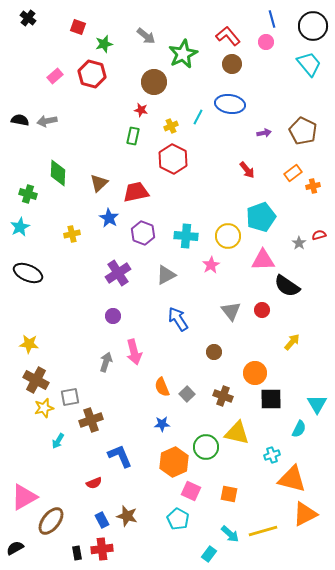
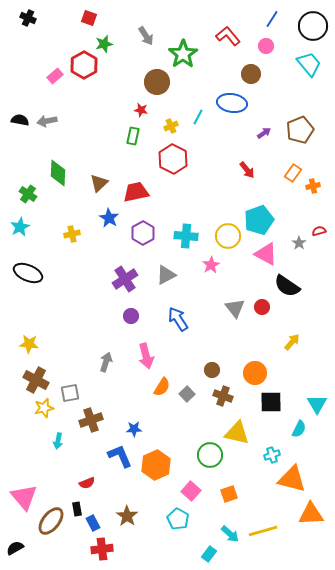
black cross at (28, 18): rotated 14 degrees counterclockwise
blue line at (272, 19): rotated 48 degrees clockwise
red square at (78, 27): moved 11 px right, 9 px up
gray arrow at (146, 36): rotated 18 degrees clockwise
pink circle at (266, 42): moved 4 px down
green star at (183, 54): rotated 8 degrees counterclockwise
brown circle at (232, 64): moved 19 px right, 10 px down
red hexagon at (92, 74): moved 8 px left, 9 px up; rotated 16 degrees clockwise
brown circle at (154, 82): moved 3 px right
blue ellipse at (230, 104): moved 2 px right, 1 px up
brown pentagon at (303, 131): moved 3 px left, 1 px up; rotated 24 degrees clockwise
purple arrow at (264, 133): rotated 24 degrees counterclockwise
orange rectangle at (293, 173): rotated 18 degrees counterclockwise
green cross at (28, 194): rotated 18 degrees clockwise
cyan pentagon at (261, 217): moved 2 px left, 3 px down
purple hexagon at (143, 233): rotated 10 degrees clockwise
red semicircle at (319, 235): moved 4 px up
pink triangle at (263, 260): moved 3 px right, 6 px up; rotated 30 degrees clockwise
purple cross at (118, 273): moved 7 px right, 6 px down
red circle at (262, 310): moved 3 px up
gray triangle at (231, 311): moved 4 px right, 3 px up
purple circle at (113, 316): moved 18 px right
pink arrow at (134, 352): moved 12 px right, 4 px down
brown circle at (214, 352): moved 2 px left, 18 px down
orange semicircle at (162, 387): rotated 126 degrees counterclockwise
gray square at (70, 397): moved 4 px up
black square at (271, 399): moved 3 px down
blue star at (162, 424): moved 28 px left, 5 px down
cyan arrow at (58, 441): rotated 21 degrees counterclockwise
green circle at (206, 447): moved 4 px right, 8 px down
orange hexagon at (174, 462): moved 18 px left, 3 px down
red semicircle at (94, 483): moved 7 px left
pink square at (191, 491): rotated 18 degrees clockwise
orange square at (229, 494): rotated 30 degrees counterclockwise
pink triangle at (24, 497): rotated 40 degrees counterclockwise
orange triangle at (305, 514): moved 6 px right; rotated 24 degrees clockwise
brown star at (127, 516): rotated 20 degrees clockwise
blue rectangle at (102, 520): moved 9 px left, 3 px down
black rectangle at (77, 553): moved 44 px up
